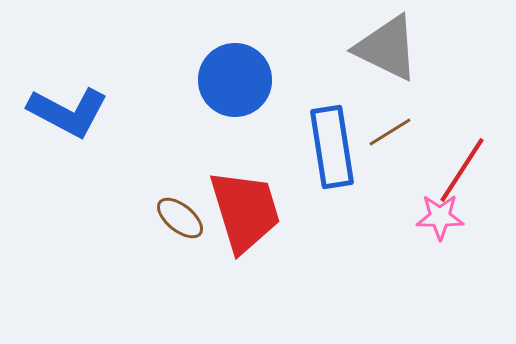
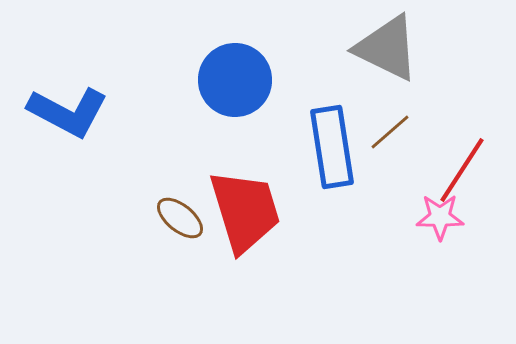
brown line: rotated 9 degrees counterclockwise
